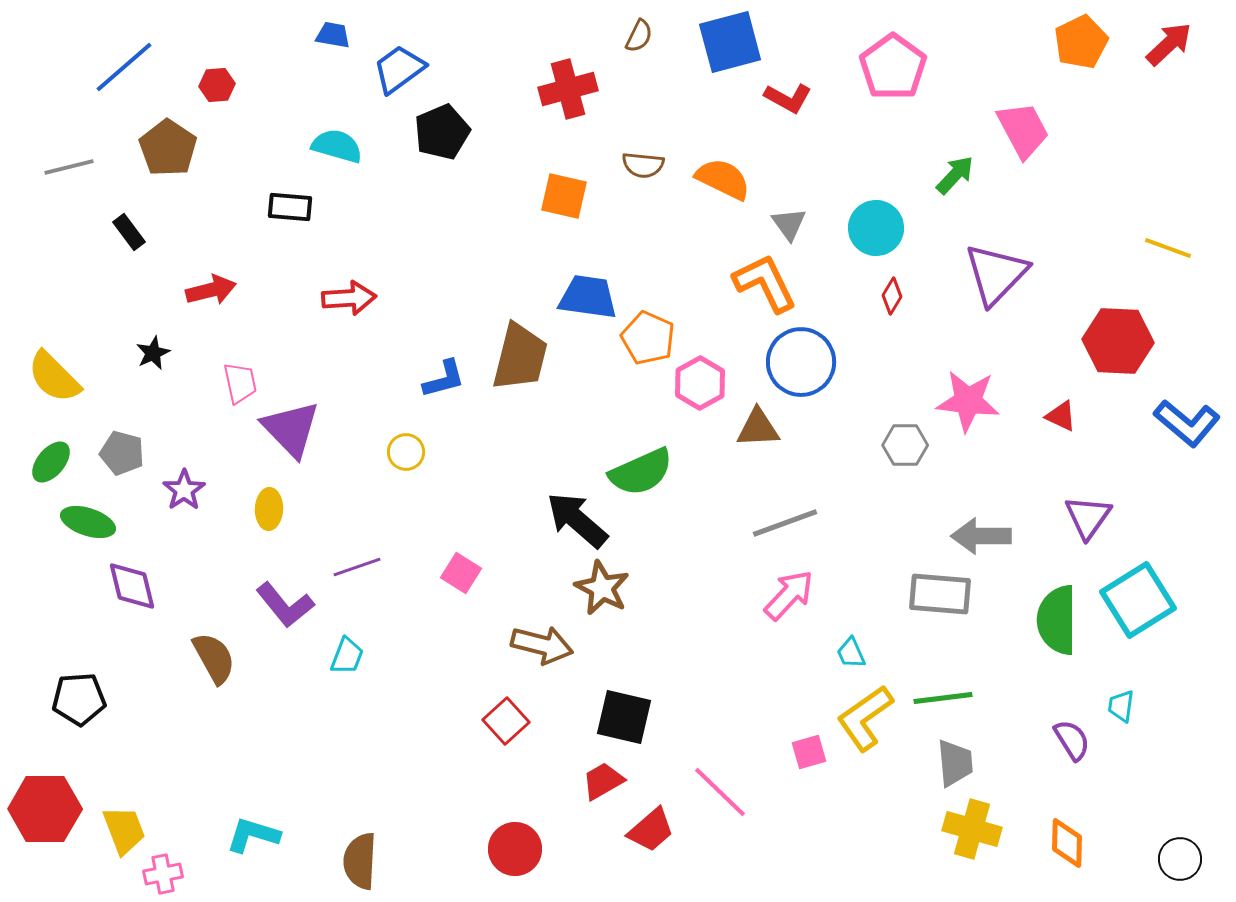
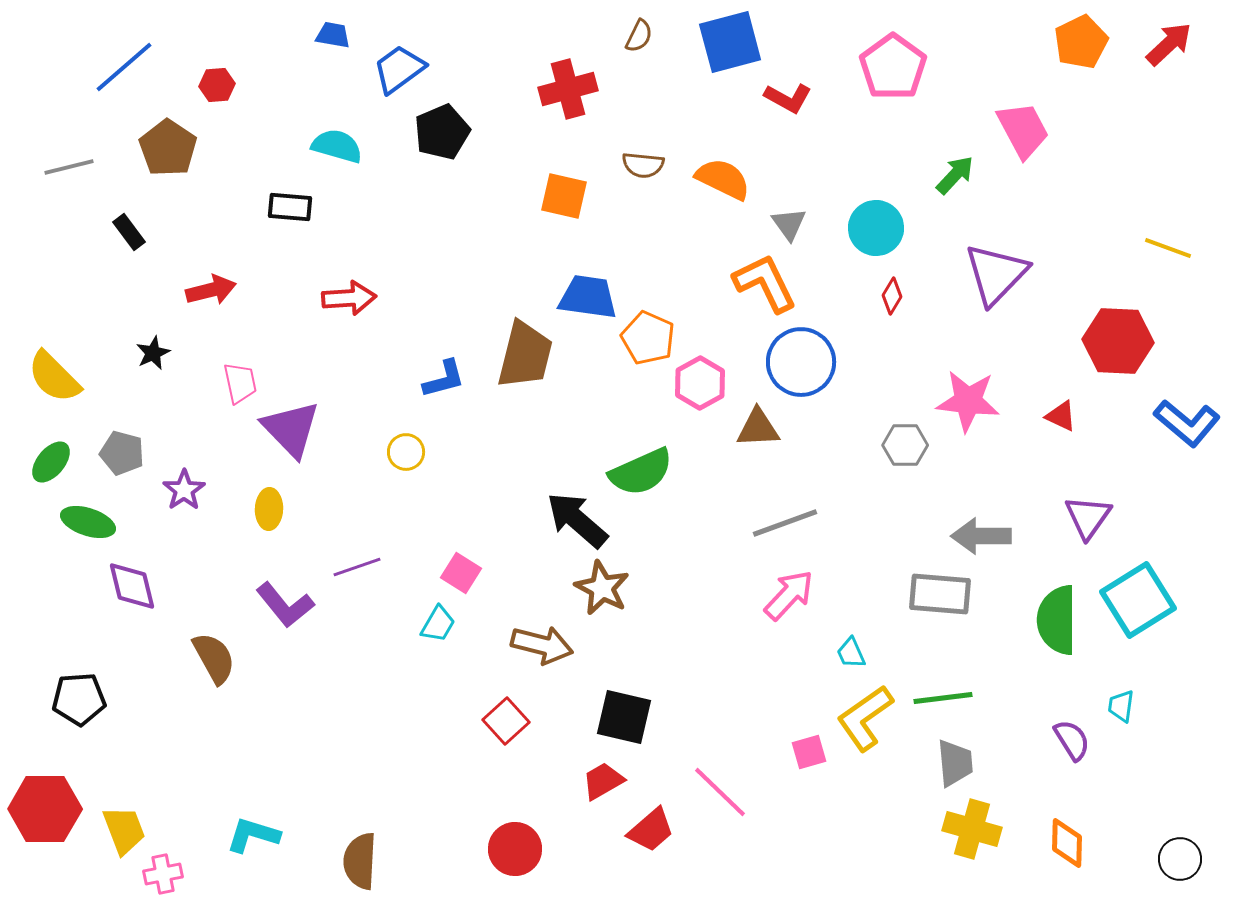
brown trapezoid at (520, 357): moved 5 px right, 2 px up
cyan trapezoid at (347, 656): moved 91 px right, 32 px up; rotated 9 degrees clockwise
